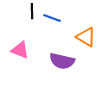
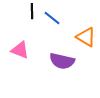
blue line: rotated 18 degrees clockwise
